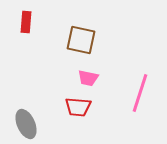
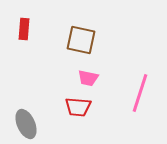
red rectangle: moved 2 px left, 7 px down
